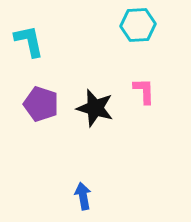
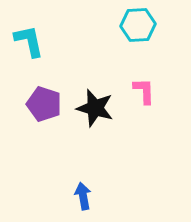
purple pentagon: moved 3 px right
